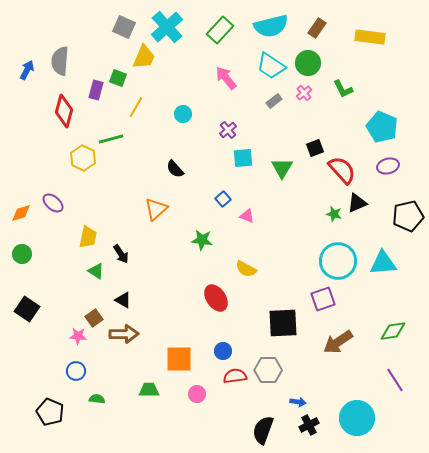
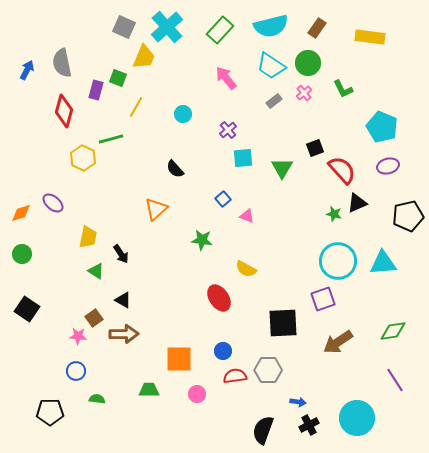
gray semicircle at (60, 61): moved 2 px right, 2 px down; rotated 16 degrees counterclockwise
red ellipse at (216, 298): moved 3 px right
black pentagon at (50, 412): rotated 24 degrees counterclockwise
